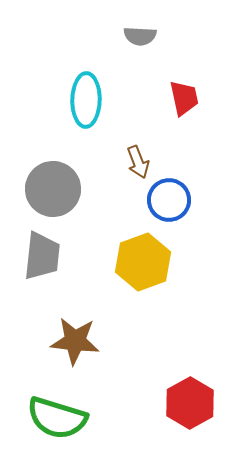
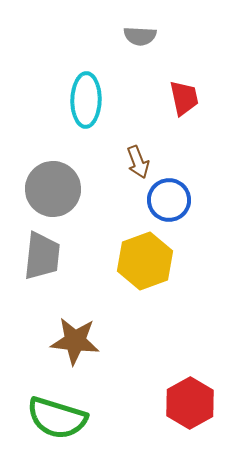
yellow hexagon: moved 2 px right, 1 px up
